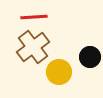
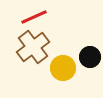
red line: rotated 20 degrees counterclockwise
yellow circle: moved 4 px right, 4 px up
